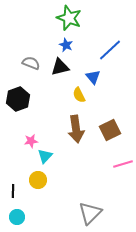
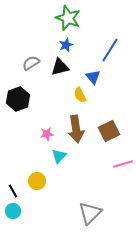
green star: moved 1 px left
blue star: rotated 24 degrees clockwise
blue line: rotated 15 degrees counterclockwise
gray semicircle: rotated 54 degrees counterclockwise
yellow semicircle: moved 1 px right
brown square: moved 1 px left, 1 px down
pink star: moved 16 px right, 7 px up
cyan triangle: moved 14 px right
yellow circle: moved 1 px left, 1 px down
black line: rotated 32 degrees counterclockwise
cyan circle: moved 4 px left, 6 px up
